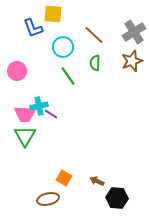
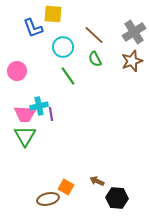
green semicircle: moved 4 px up; rotated 28 degrees counterclockwise
purple line: rotated 48 degrees clockwise
orange square: moved 2 px right, 9 px down
